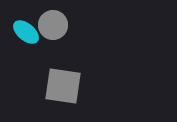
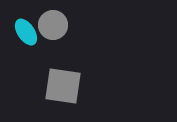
cyan ellipse: rotated 16 degrees clockwise
